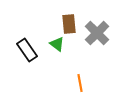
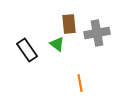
gray cross: rotated 35 degrees clockwise
